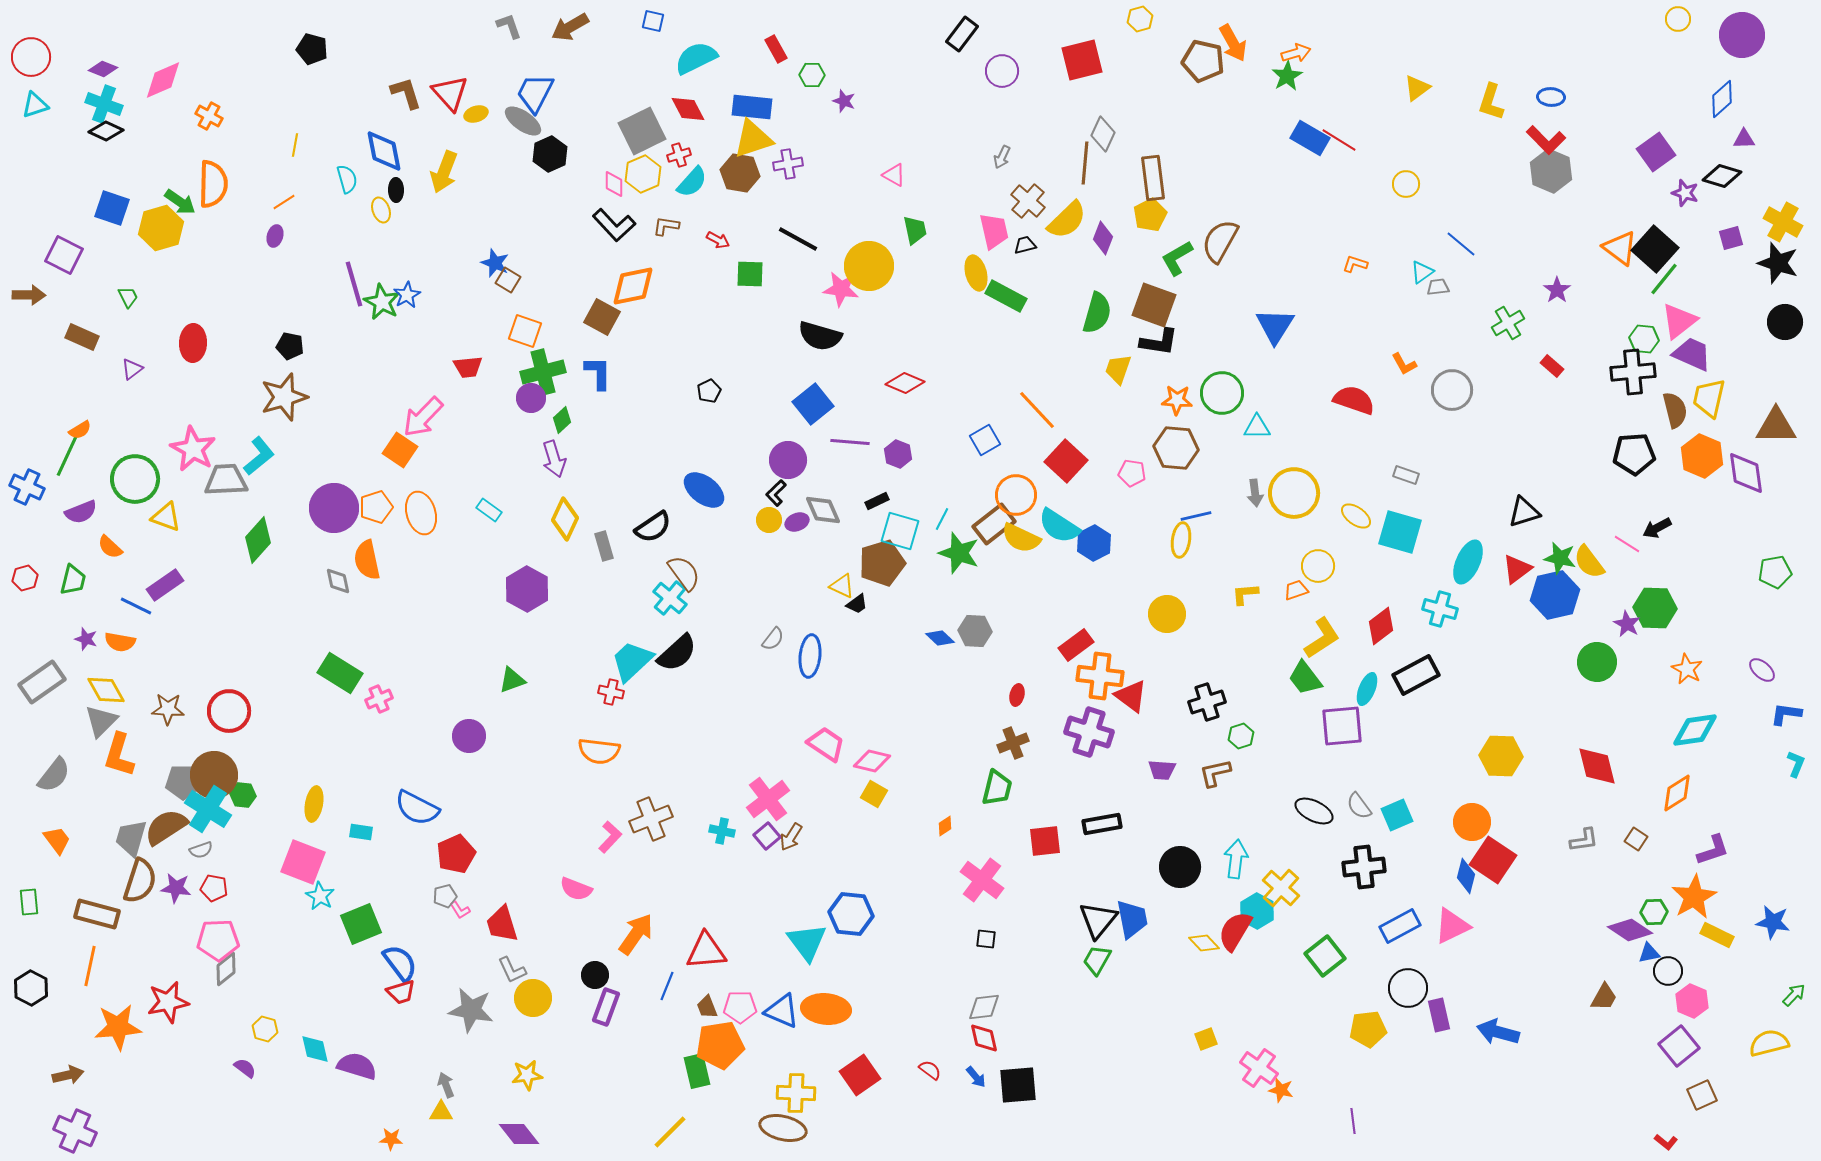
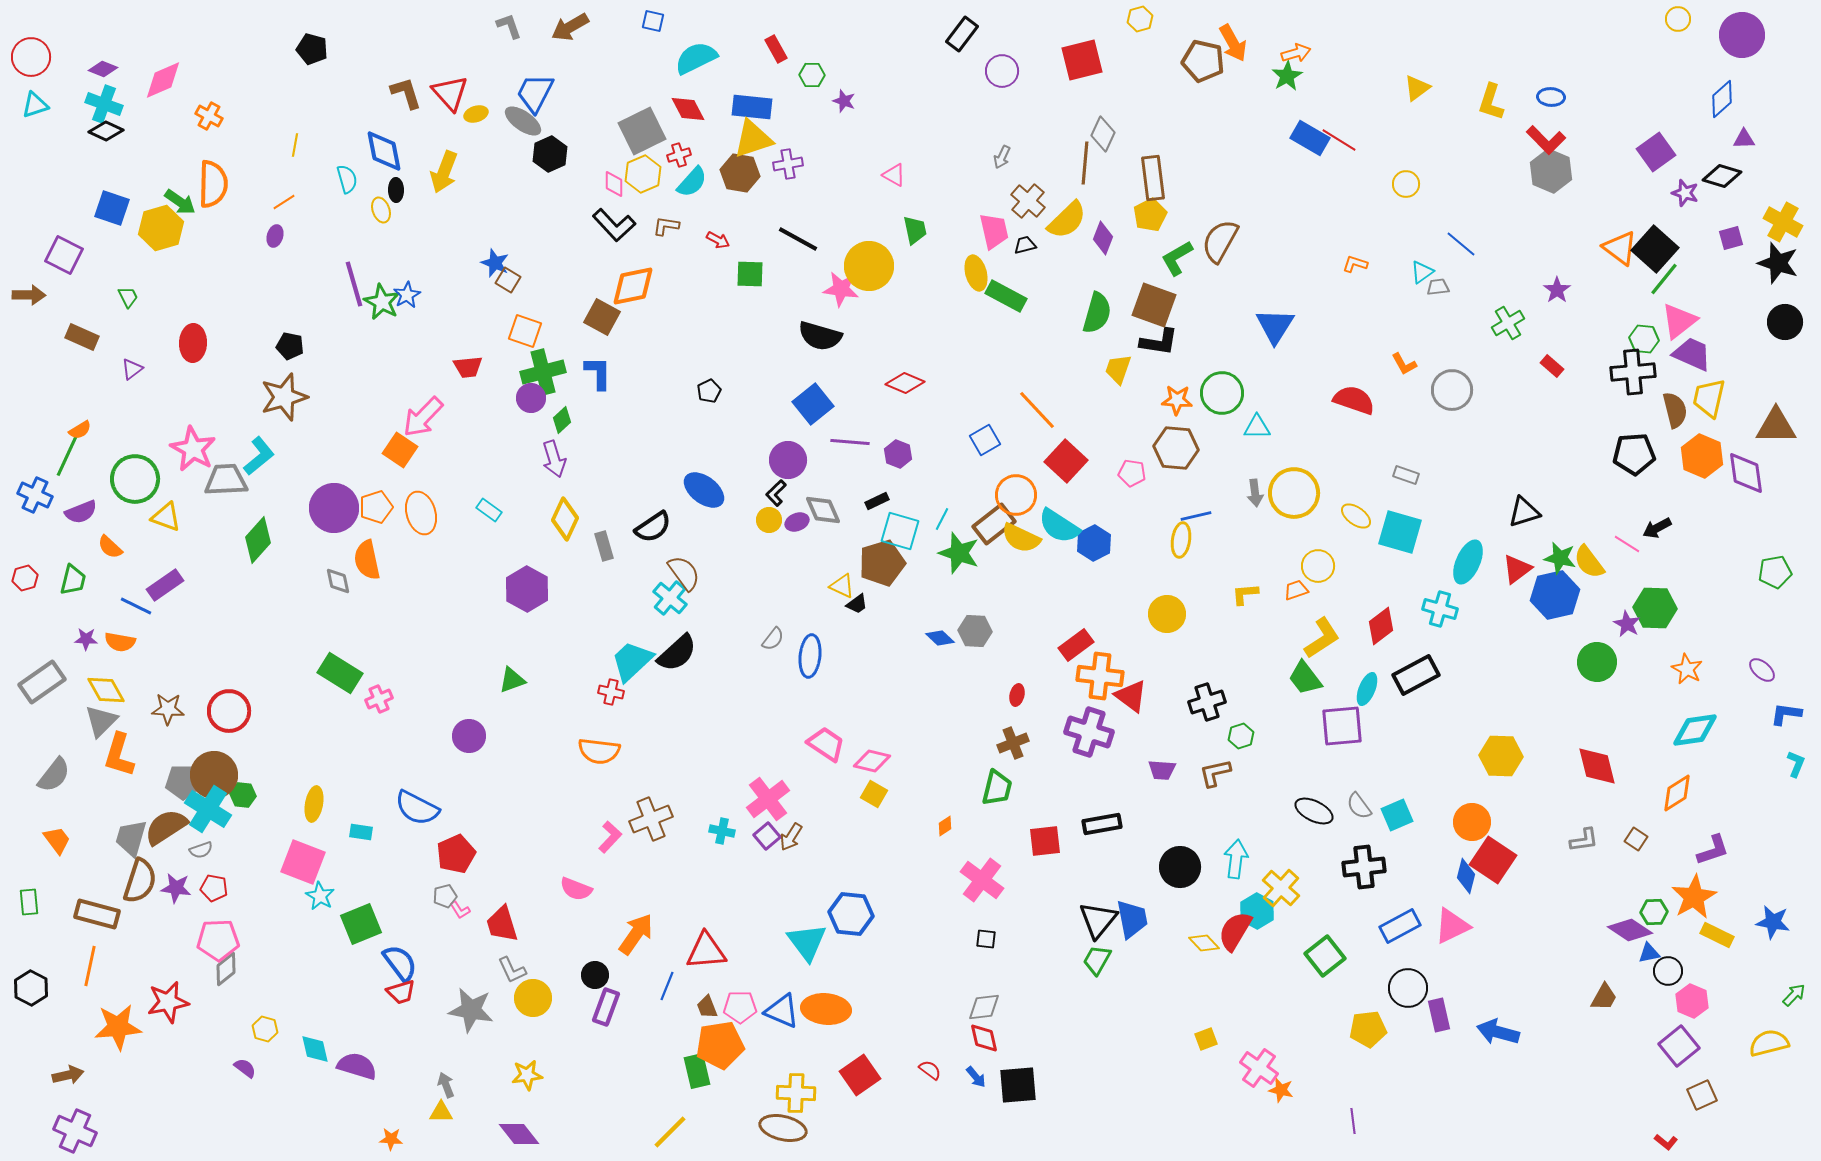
blue cross at (27, 487): moved 8 px right, 8 px down
purple star at (86, 639): rotated 15 degrees counterclockwise
